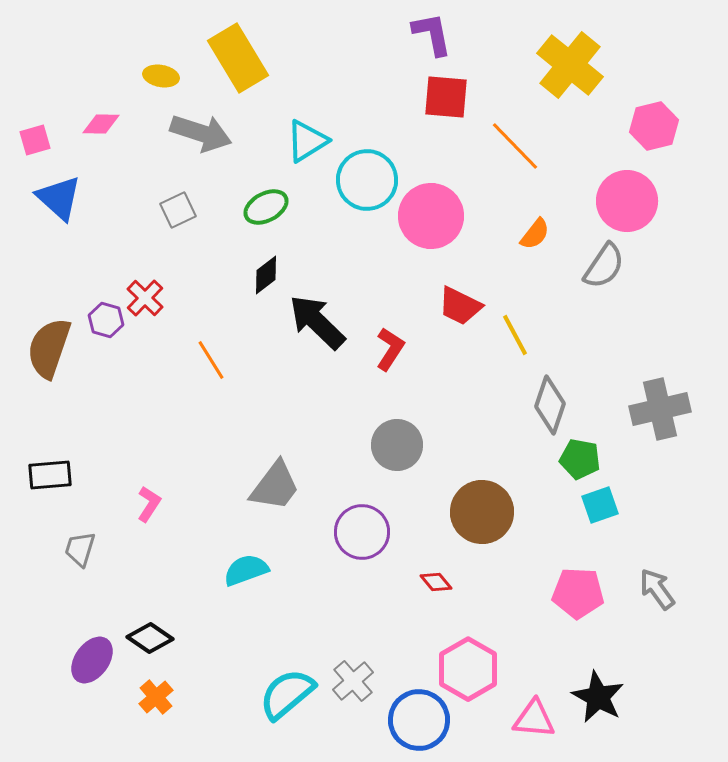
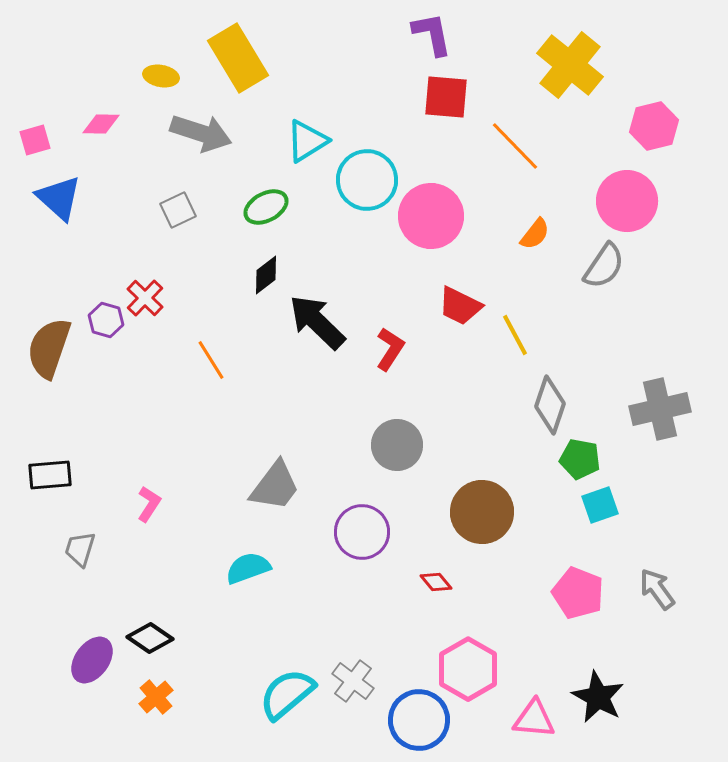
cyan semicircle at (246, 570): moved 2 px right, 2 px up
pink pentagon at (578, 593): rotated 18 degrees clockwise
gray cross at (353, 681): rotated 12 degrees counterclockwise
